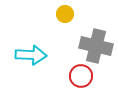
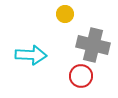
gray cross: moved 3 px left, 1 px up
